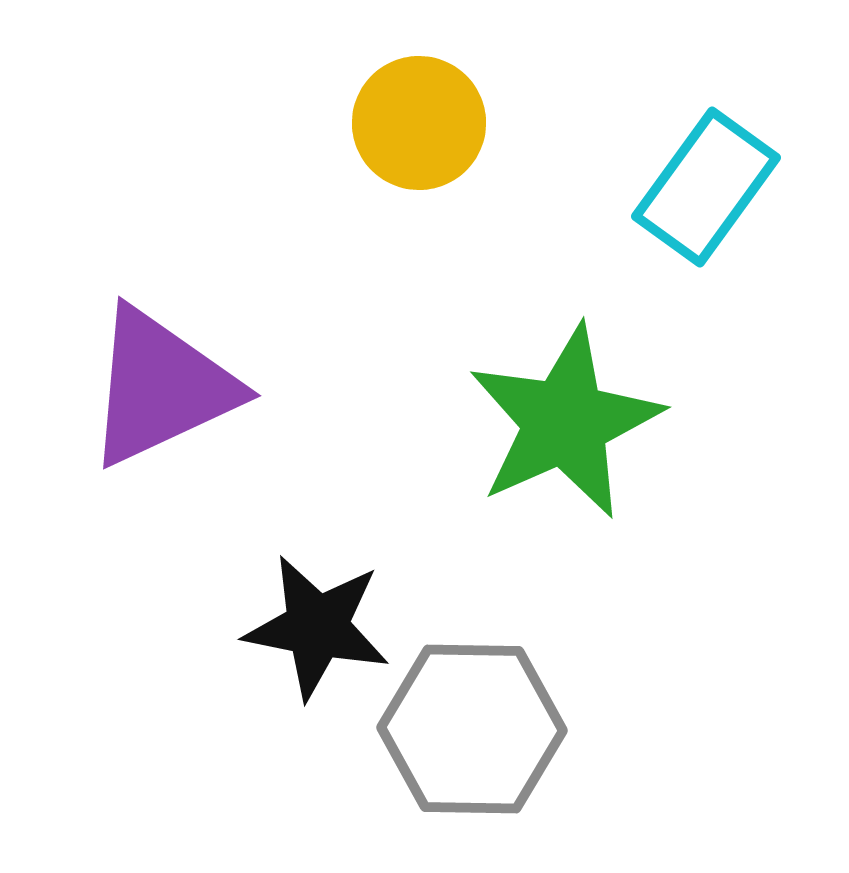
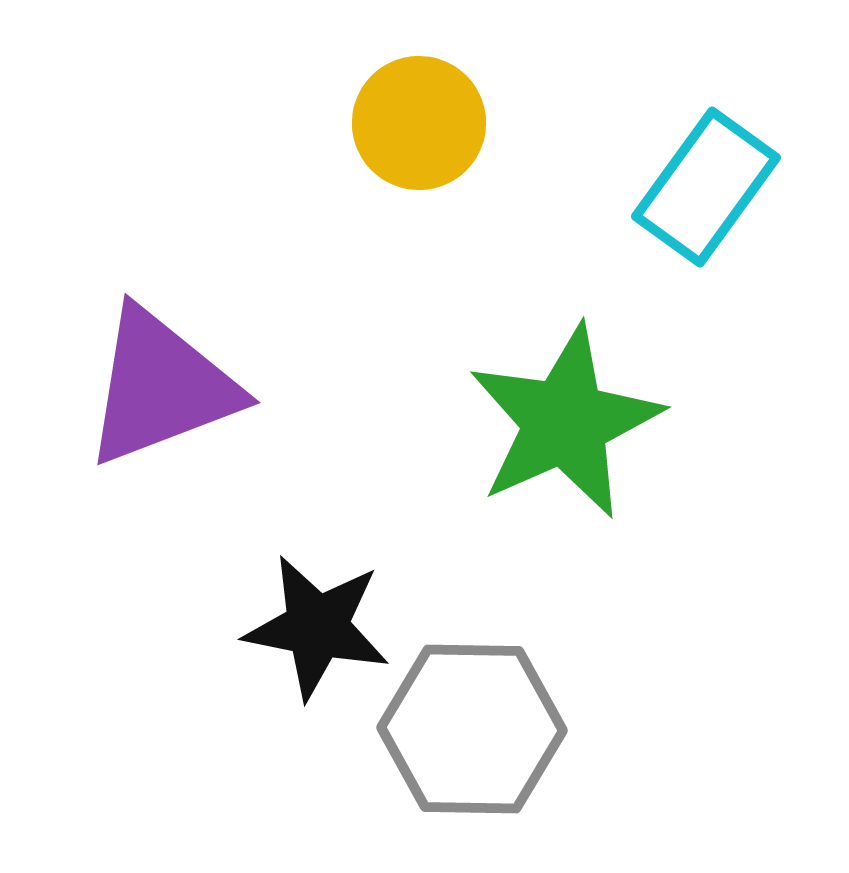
purple triangle: rotated 4 degrees clockwise
